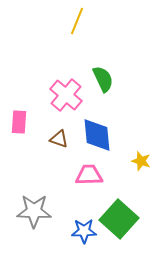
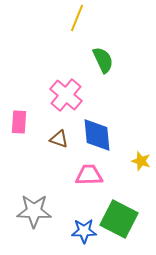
yellow line: moved 3 px up
green semicircle: moved 19 px up
green square: rotated 15 degrees counterclockwise
